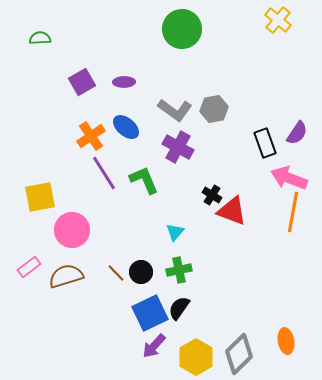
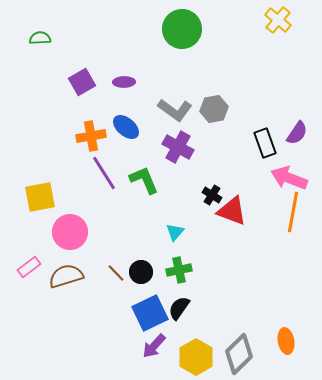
orange cross: rotated 24 degrees clockwise
pink circle: moved 2 px left, 2 px down
